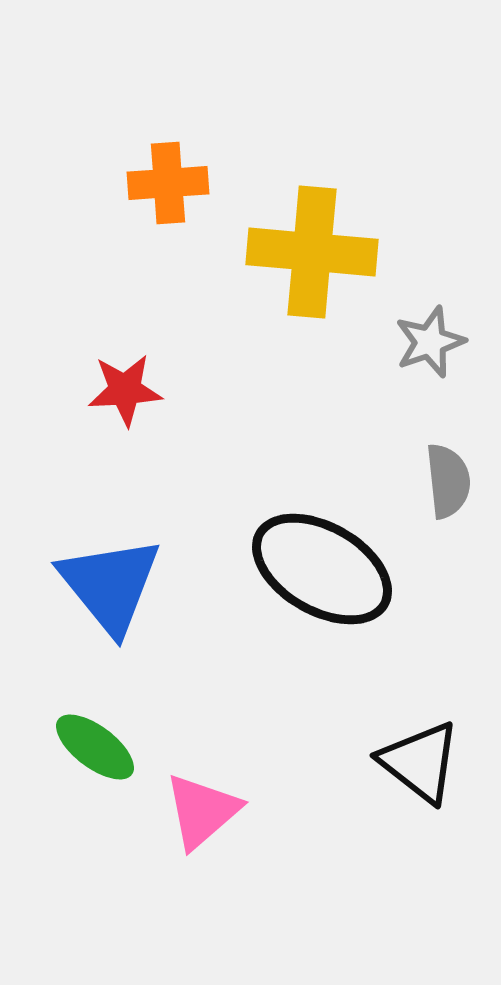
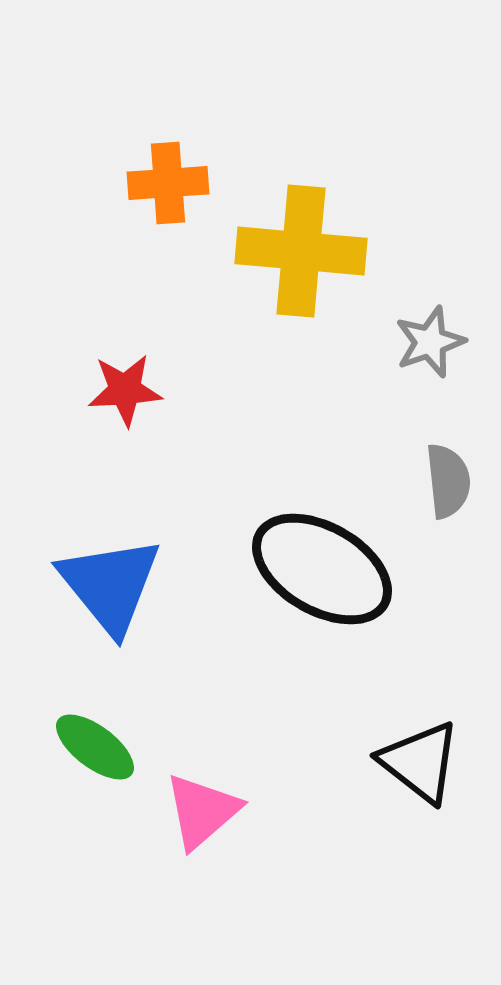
yellow cross: moved 11 px left, 1 px up
